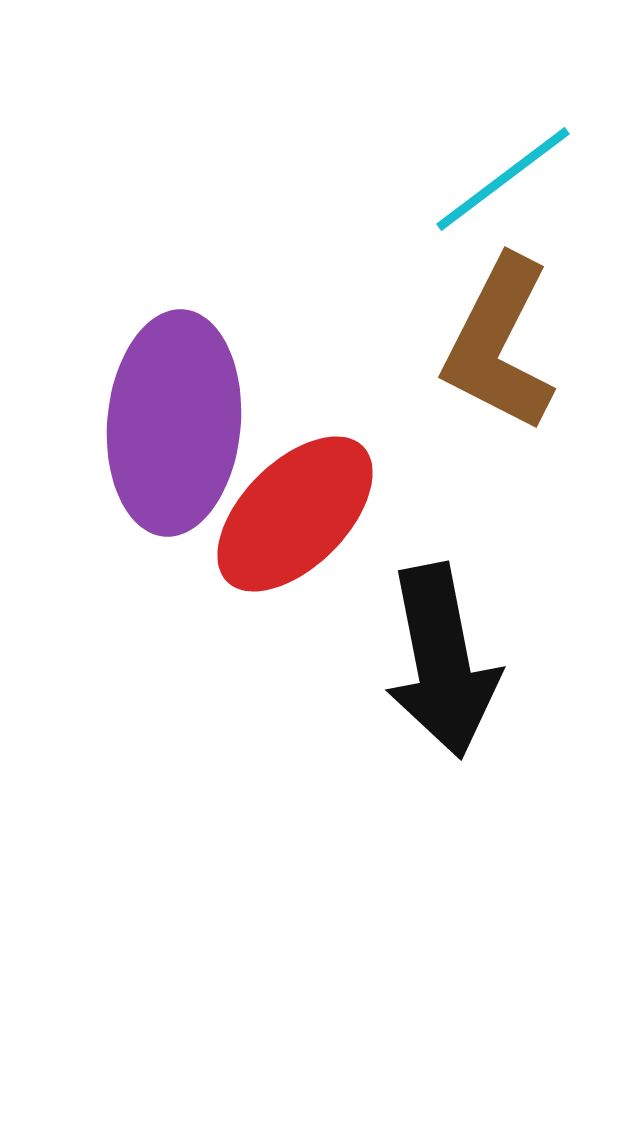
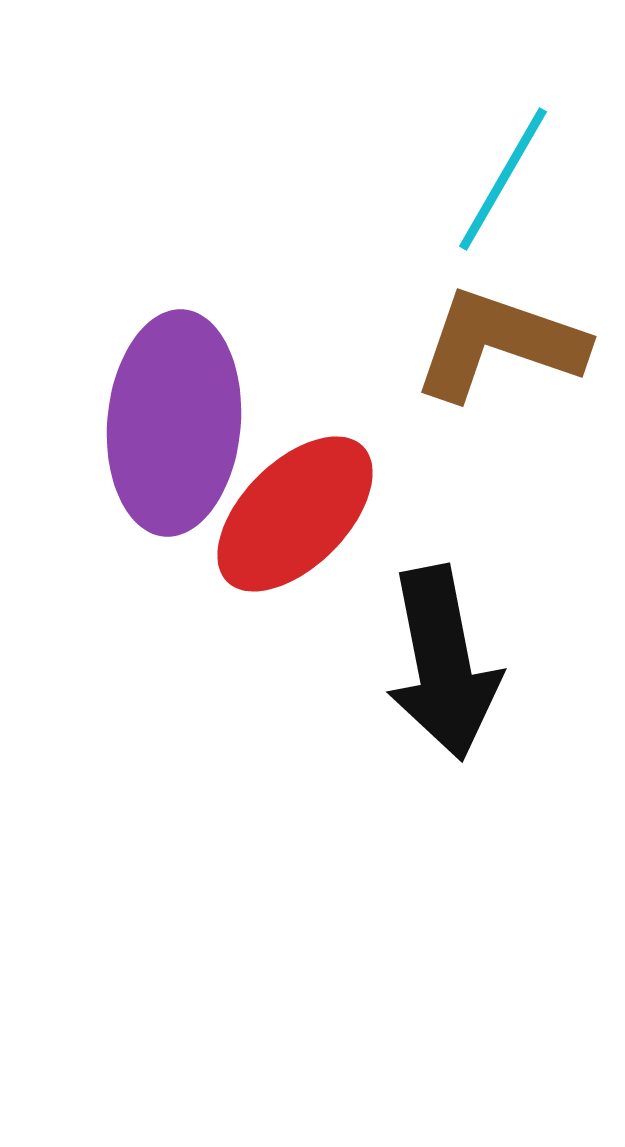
cyan line: rotated 23 degrees counterclockwise
brown L-shape: rotated 82 degrees clockwise
black arrow: moved 1 px right, 2 px down
